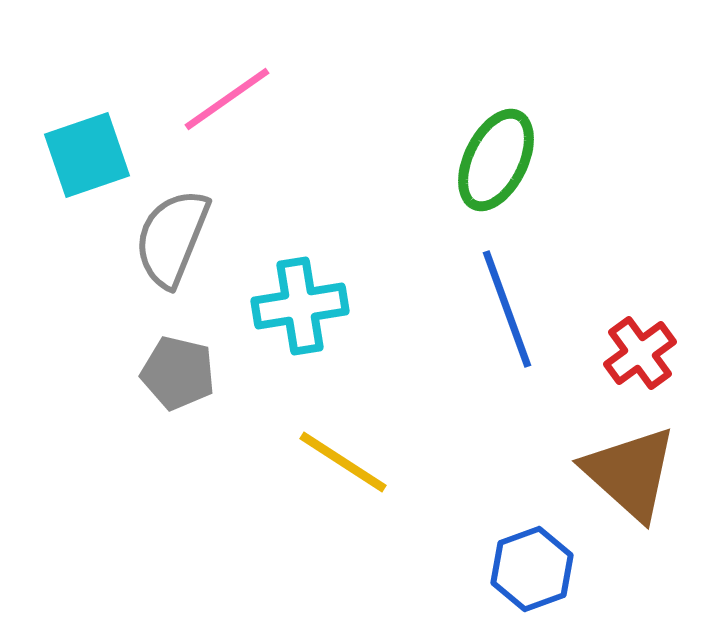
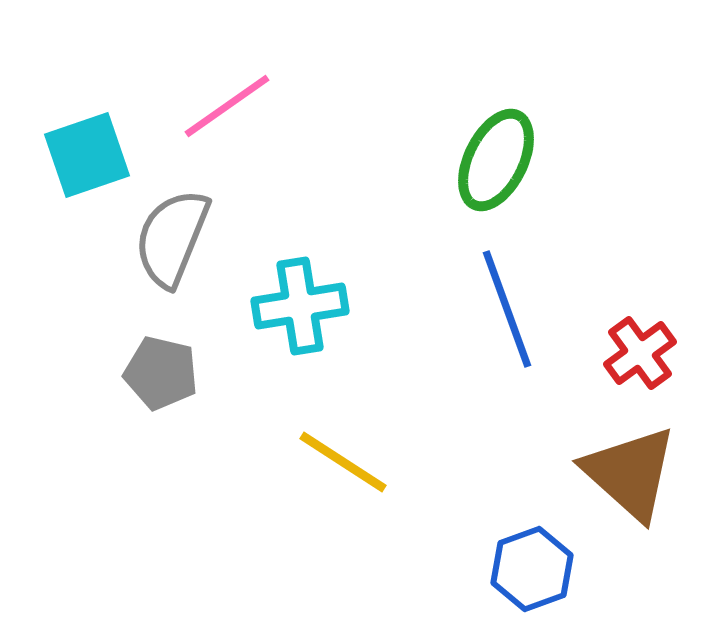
pink line: moved 7 px down
gray pentagon: moved 17 px left
